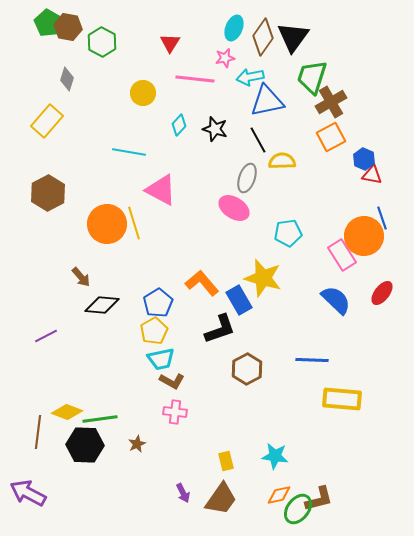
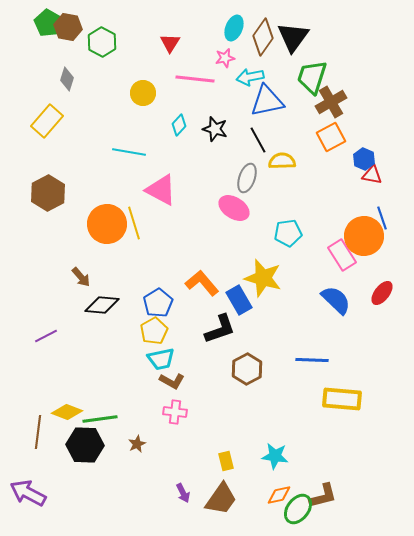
brown L-shape at (319, 499): moved 4 px right, 3 px up
